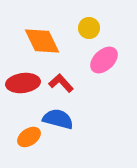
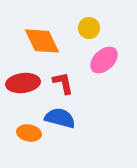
red L-shape: moved 2 px right; rotated 30 degrees clockwise
blue semicircle: moved 2 px right, 1 px up
orange ellipse: moved 4 px up; rotated 45 degrees clockwise
